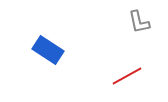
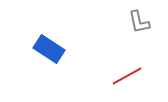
blue rectangle: moved 1 px right, 1 px up
